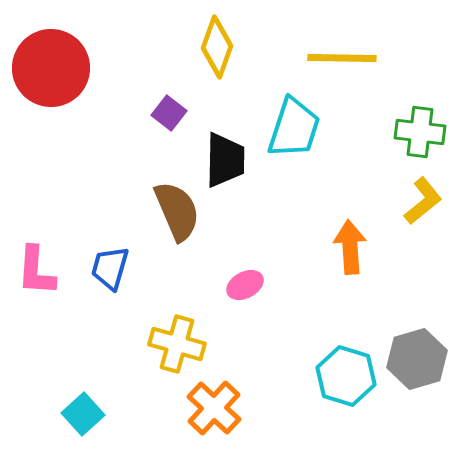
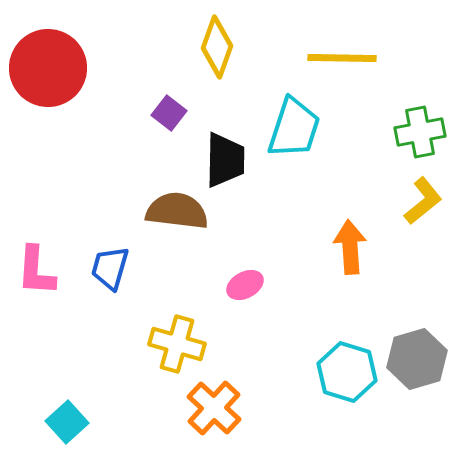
red circle: moved 3 px left
green cross: rotated 18 degrees counterclockwise
brown semicircle: rotated 60 degrees counterclockwise
cyan hexagon: moved 1 px right, 4 px up
cyan square: moved 16 px left, 8 px down
